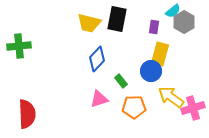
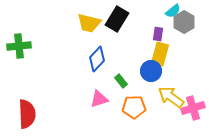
black rectangle: rotated 20 degrees clockwise
purple rectangle: moved 4 px right, 7 px down
